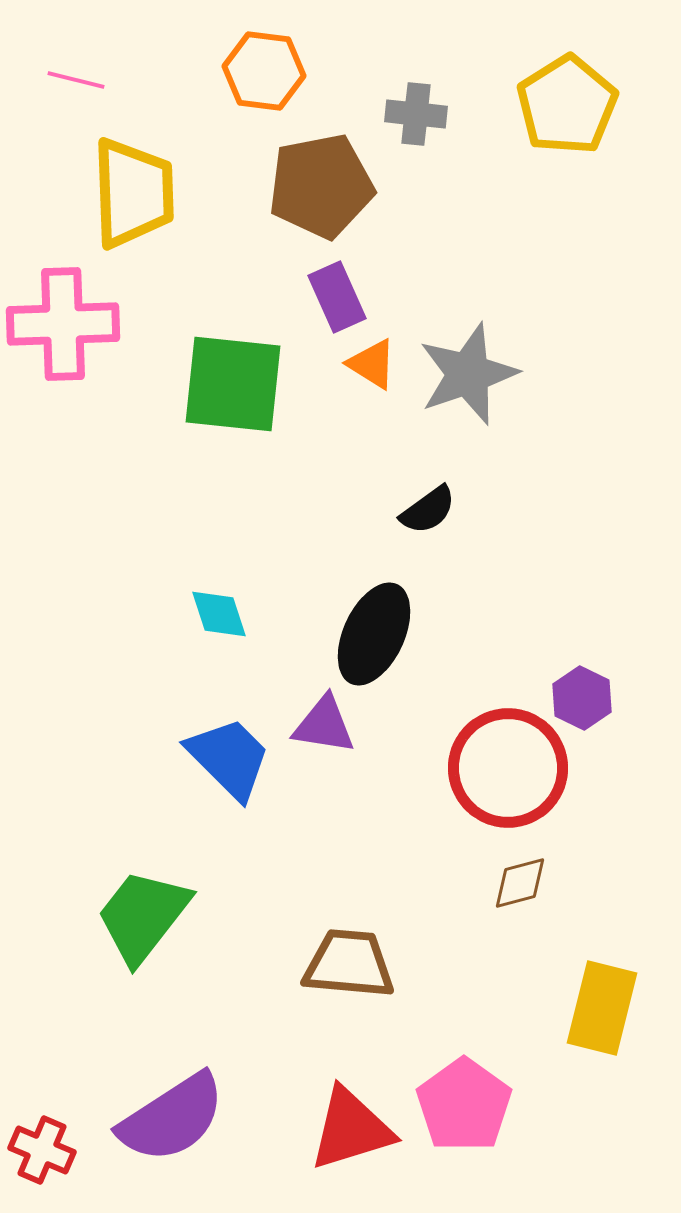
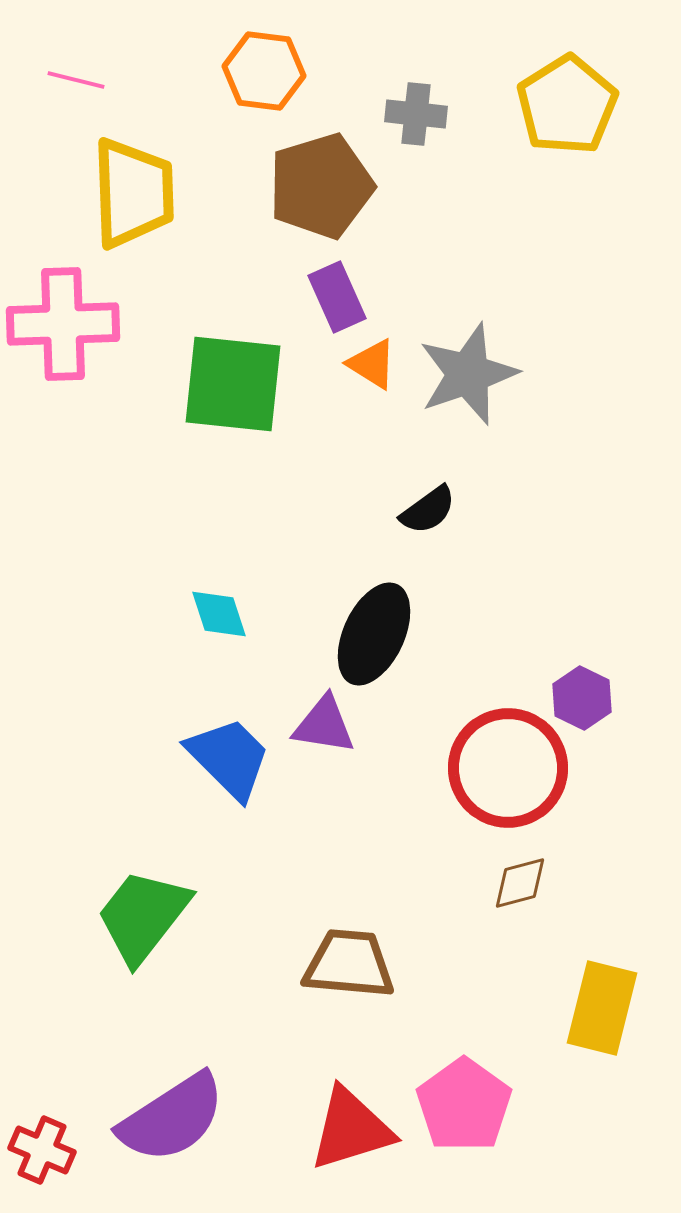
brown pentagon: rotated 6 degrees counterclockwise
